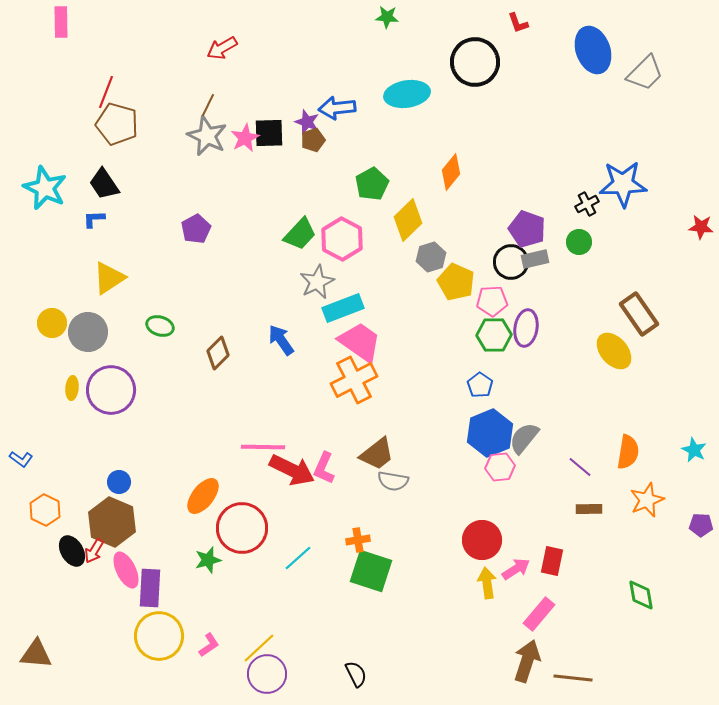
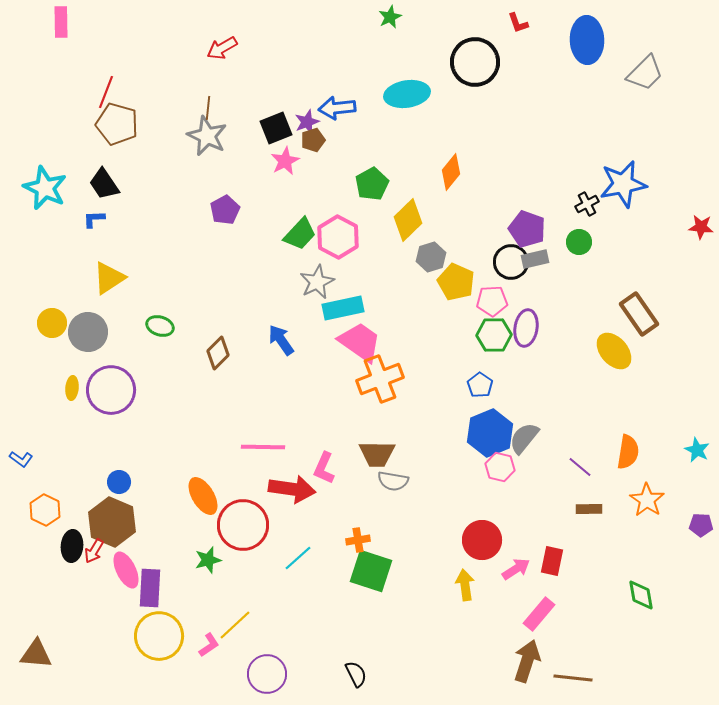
green star at (387, 17): moved 3 px right; rotated 30 degrees counterclockwise
blue ellipse at (593, 50): moved 6 px left, 10 px up; rotated 18 degrees clockwise
brown line at (208, 105): moved 3 px down; rotated 20 degrees counterclockwise
purple star at (307, 122): rotated 30 degrees clockwise
black square at (269, 133): moved 7 px right, 5 px up; rotated 20 degrees counterclockwise
pink star at (245, 138): moved 40 px right, 23 px down
blue star at (623, 184): rotated 9 degrees counterclockwise
purple pentagon at (196, 229): moved 29 px right, 19 px up
pink hexagon at (342, 239): moved 4 px left, 2 px up
cyan rectangle at (343, 308): rotated 9 degrees clockwise
orange cross at (354, 380): moved 26 px right, 1 px up; rotated 6 degrees clockwise
cyan star at (694, 450): moved 3 px right
brown trapezoid at (377, 454): rotated 39 degrees clockwise
pink hexagon at (500, 467): rotated 20 degrees clockwise
red arrow at (292, 470): moved 19 px down; rotated 18 degrees counterclockwise
orange ellipse at (203, 496): rotated 69 degrees counterclockwise
orange star at (647, 500): rotated 16 degrees counterclockwise
red circle at (242, 528): moved 1 px right, 3 px up
black ellipse at (72, 551): moved 5 px up; rotated 36 degrees clockwise
yellow arrow at (487, 583): moved 22 px left, 2 px down
yellow line at (259, 648): moved 24 px left, 23 px up
